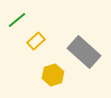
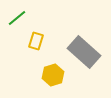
green line: moved 2 px up
yellow rectangle: rotated 30 degrees counterclockwise
